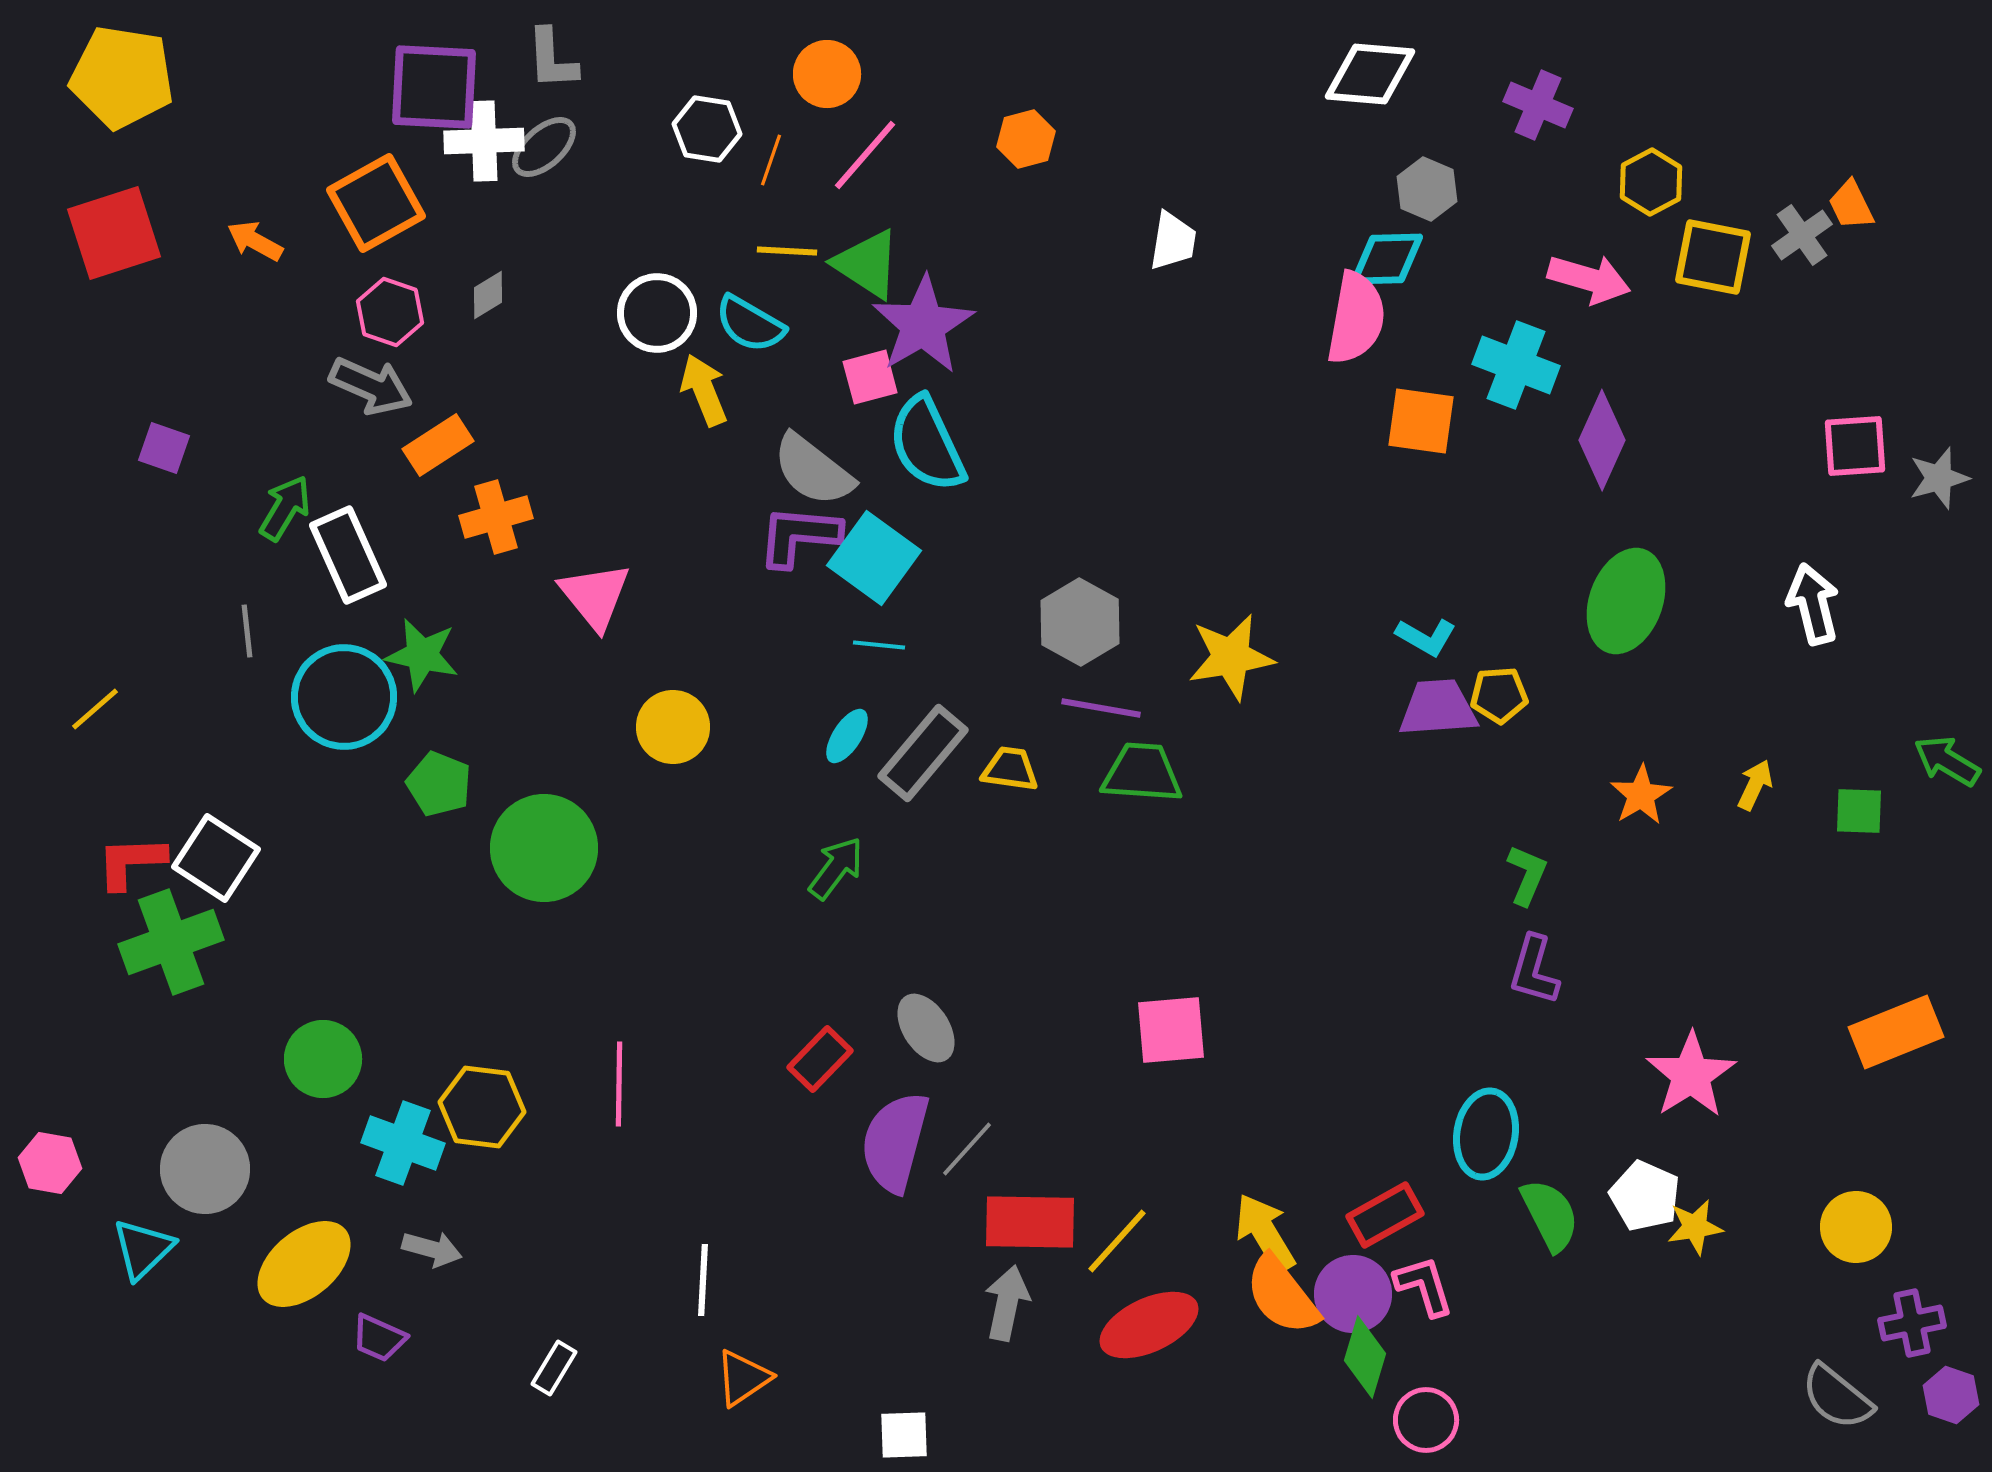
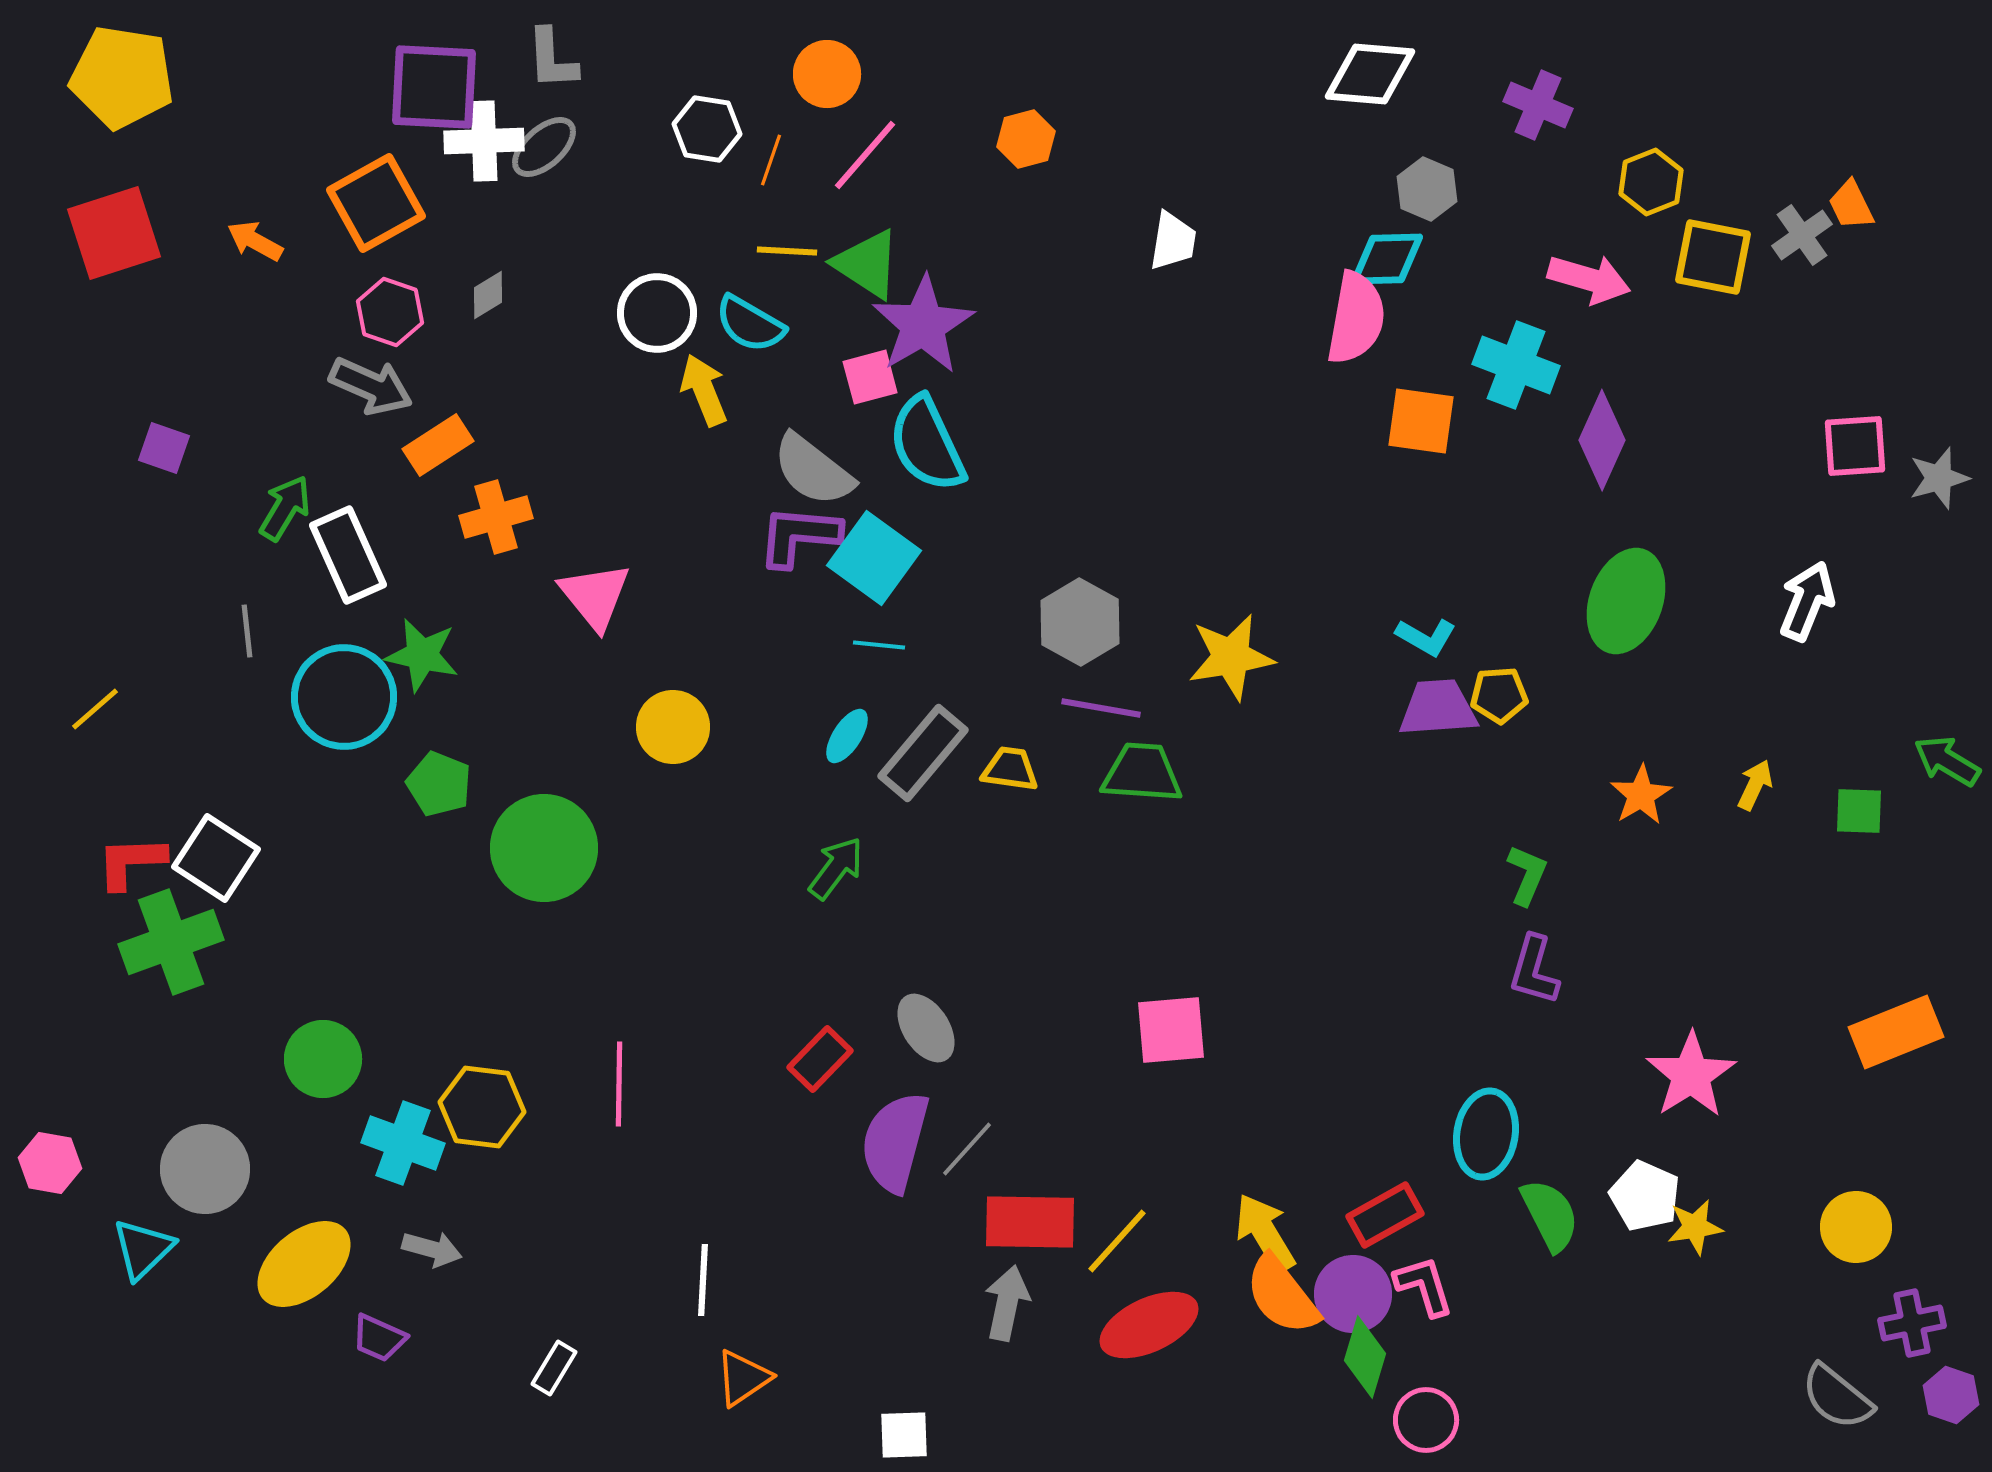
yellow hexagon at (1651, 182): rotated 6 degrees clockwise
white arrow at (1813, 604): moved 6 px left, 3 px up; rotated 36 degrees clockwise
